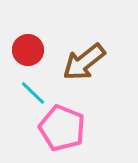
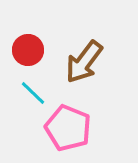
brown arrow: rotated 15 degrees counterclockwise
pink pentagon: moved 6 px right
